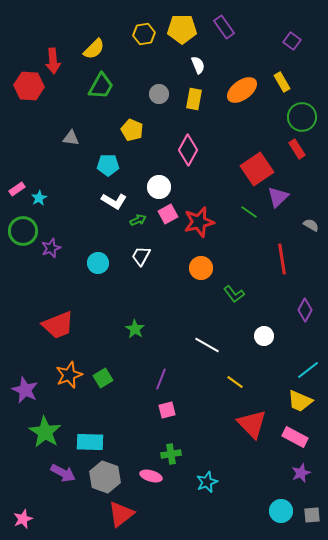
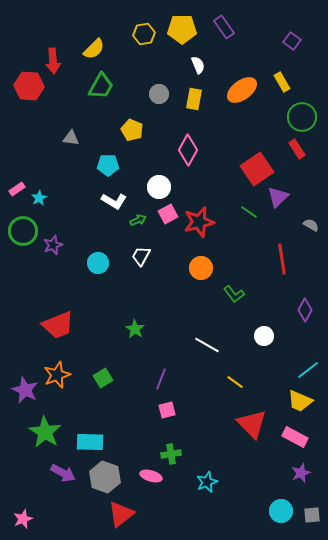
purple star at (51, 248): moved 2 px right, 3 px up
orange star at (69, 375): moved 12 px left
